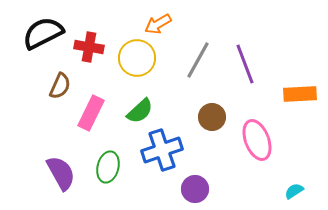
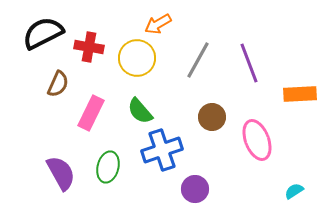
purple line: moved 4 px right, 1 px up
brown semicircle: moved 2 px left, 2 px up
green semicircle: rotated 92 degrees clockwise
